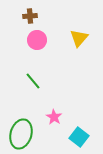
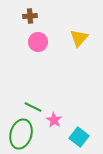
pink circle: moved 1 px right, 2 px down
green line: moved 26 px down; rotated 24 degrees counterclockwise
pink star: moved 3 px down
